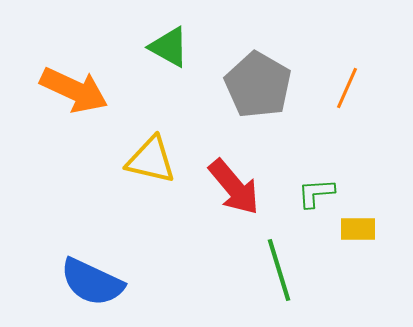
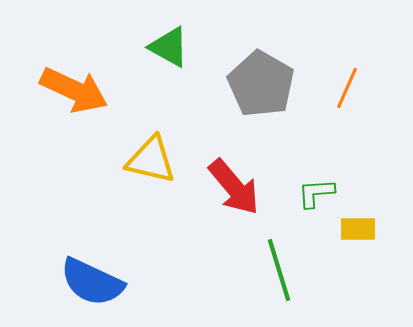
gray pentagon: moved 3 px right, 1 px up
